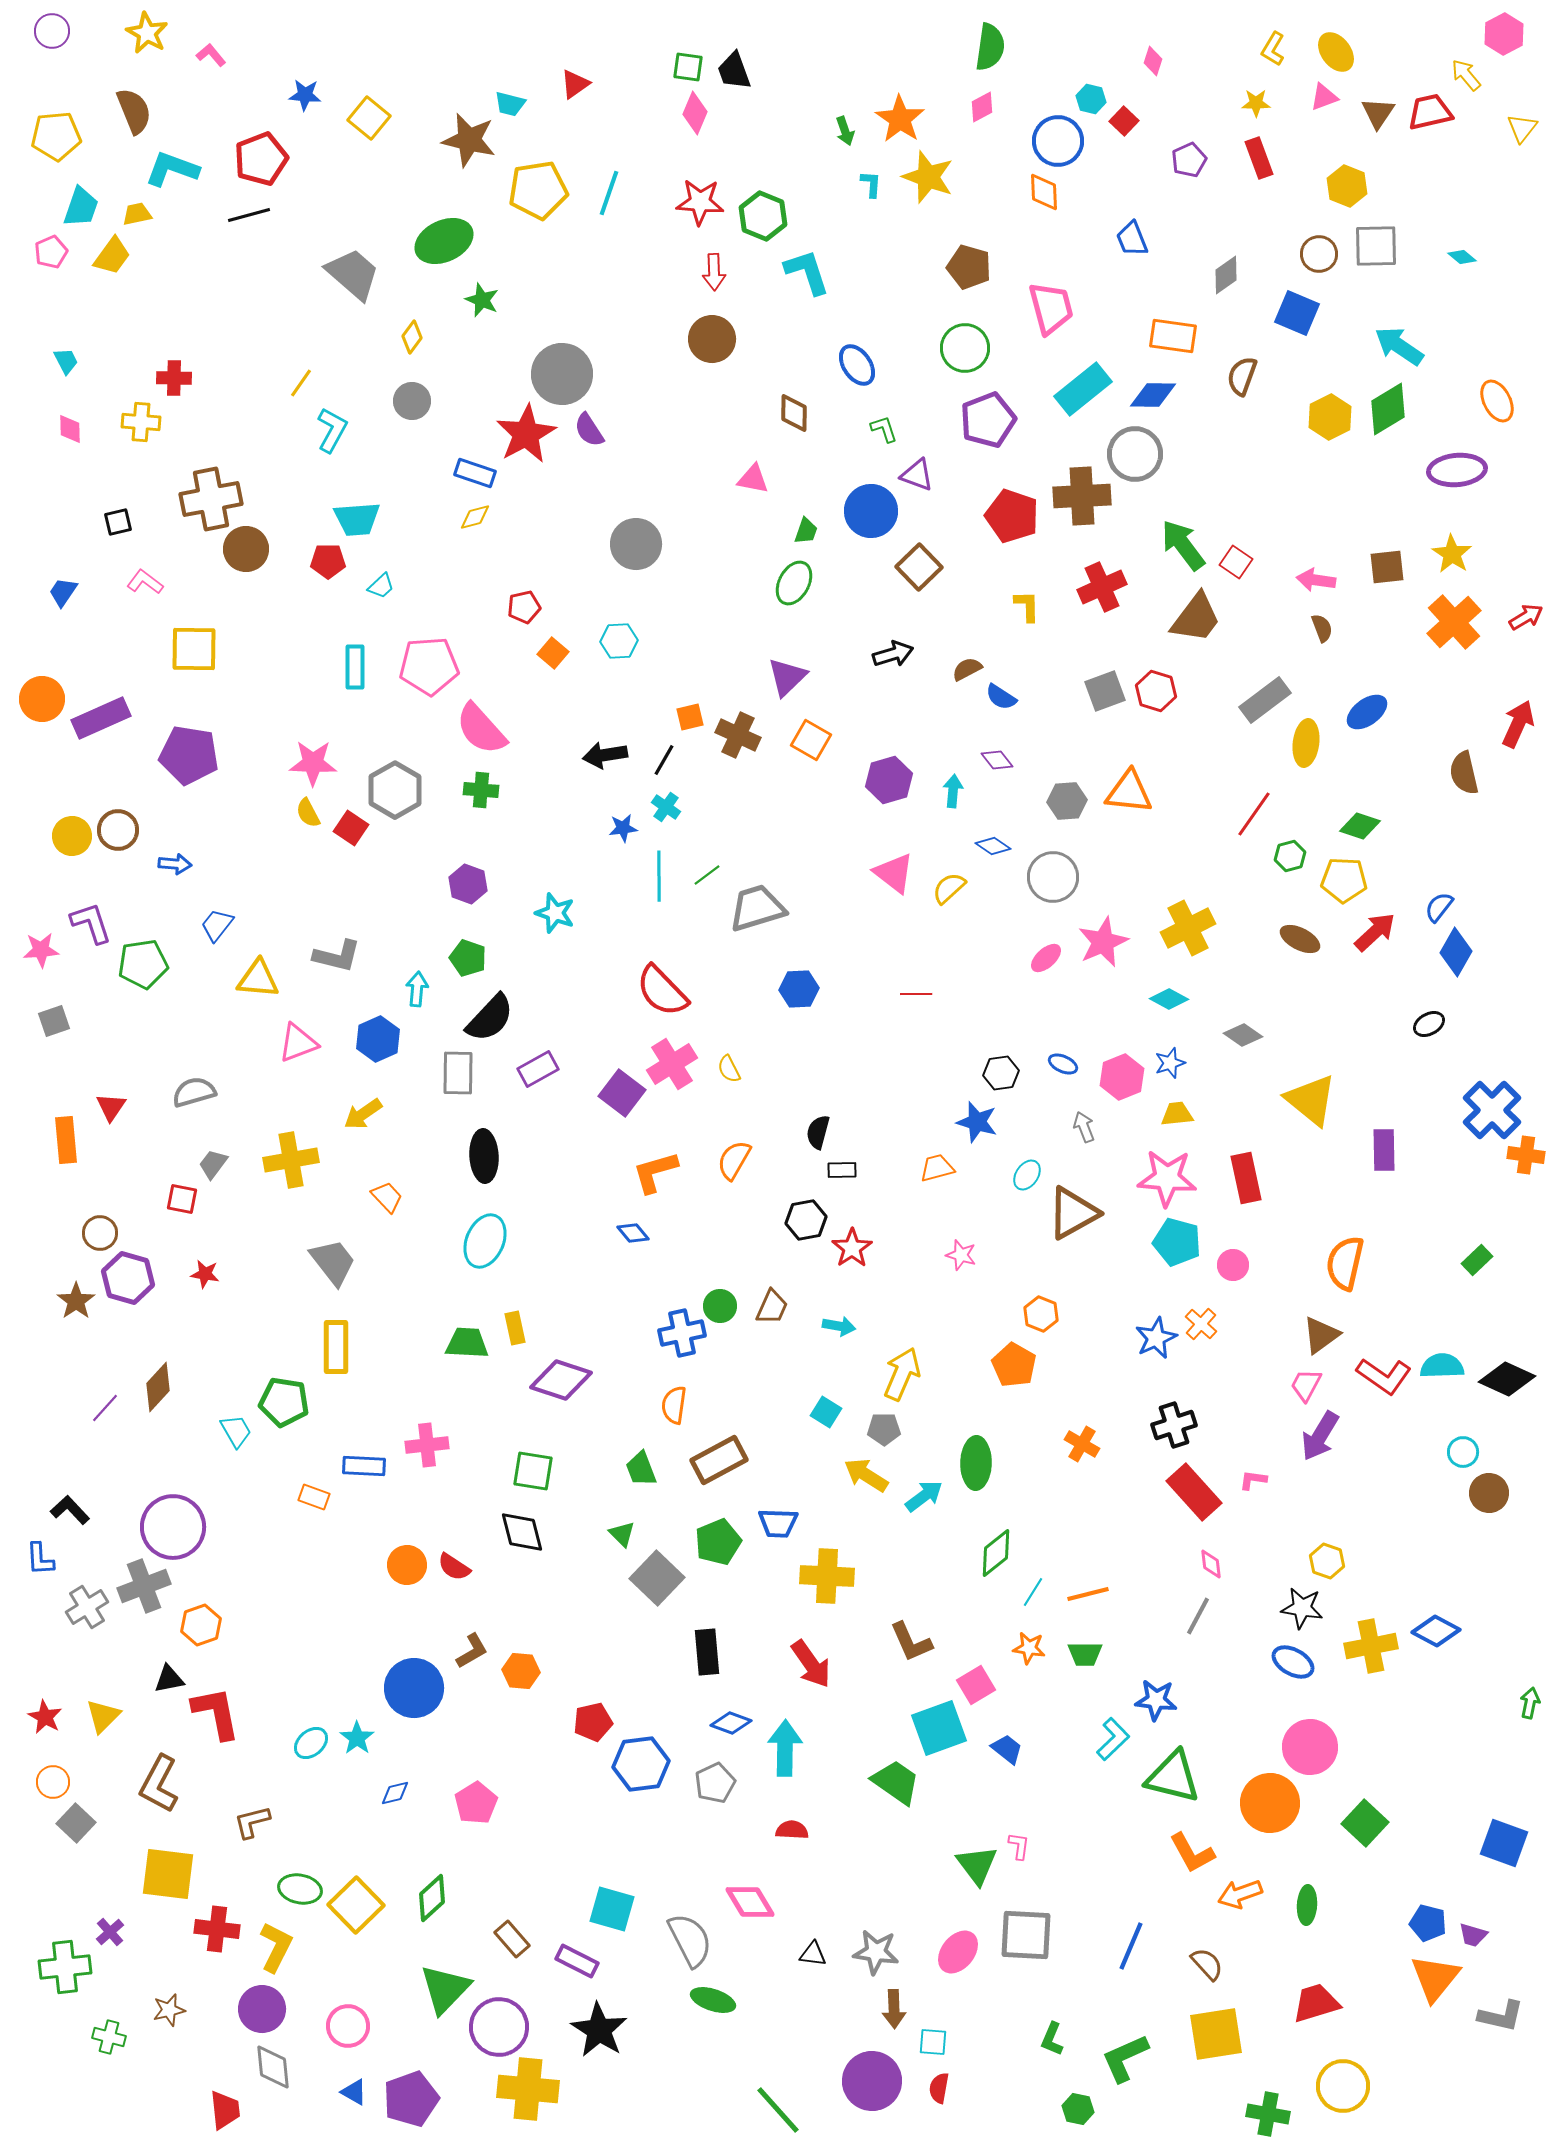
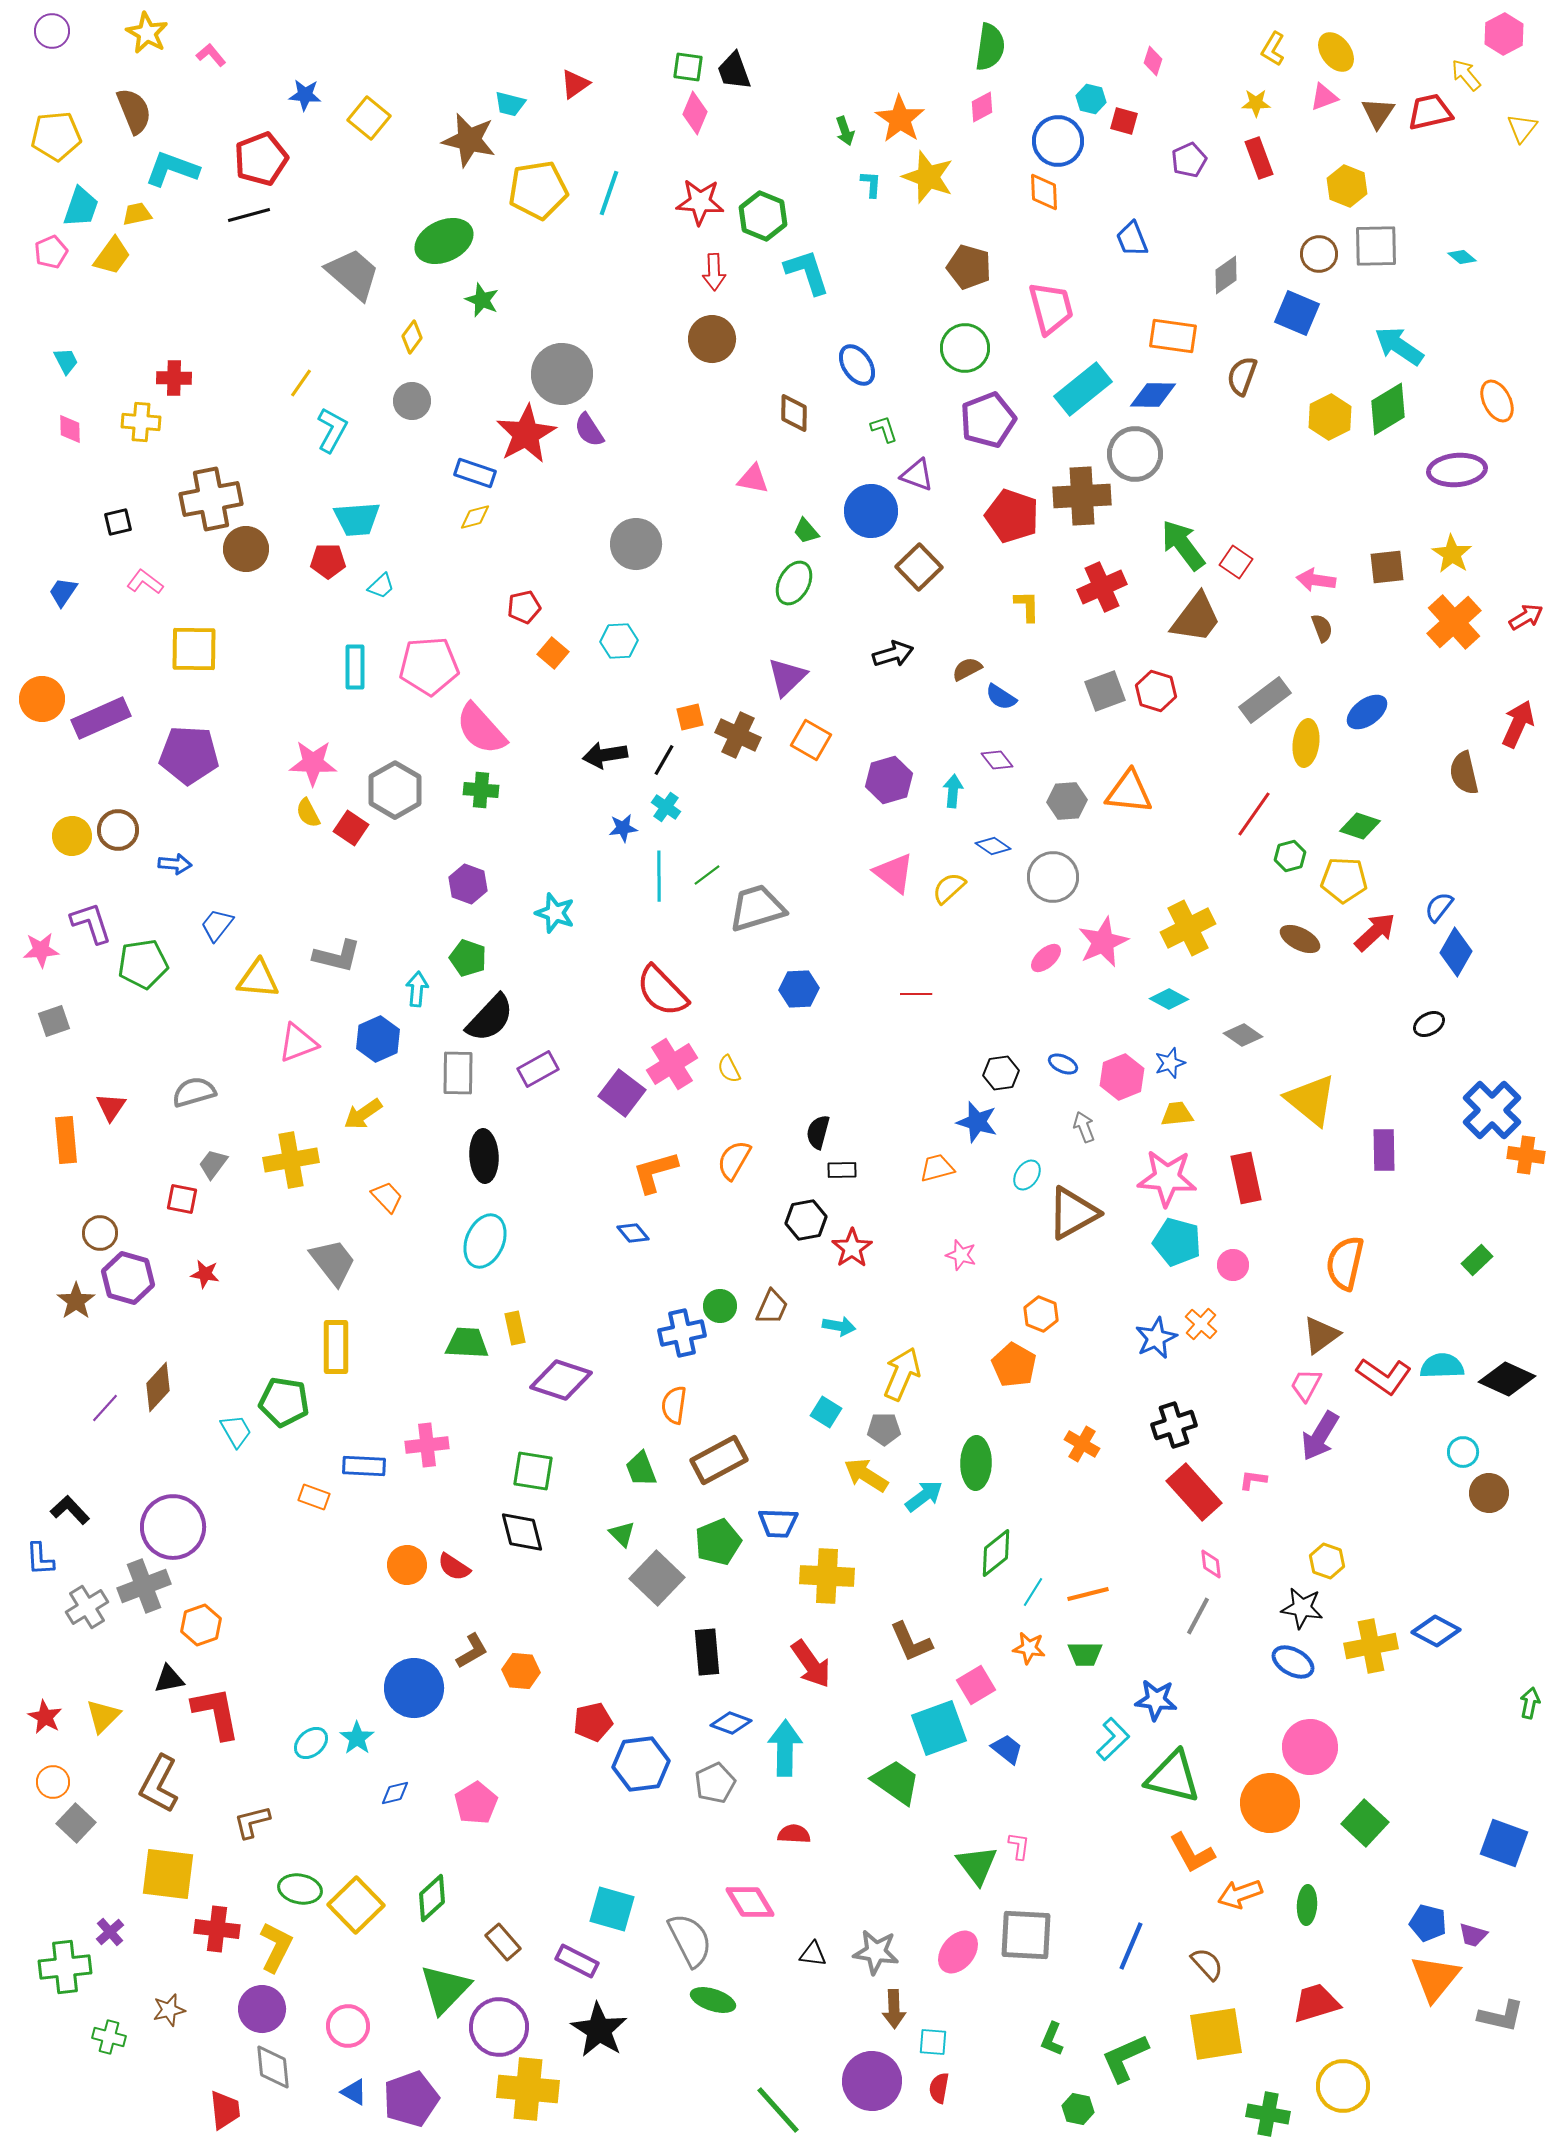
red square at (1124, 121): rotated 28 degrees counterclockwise
green trapezoid at (806, 531): rotated 120 degrees clockwise
purple pentagon at (189, 755): rotated 6 degrees counterclockwise
red semicircle at (792, 1830): moved 2 px right, 4 px down
brown rectangle at (512, 1939): moved 9 px left, 3 px down
